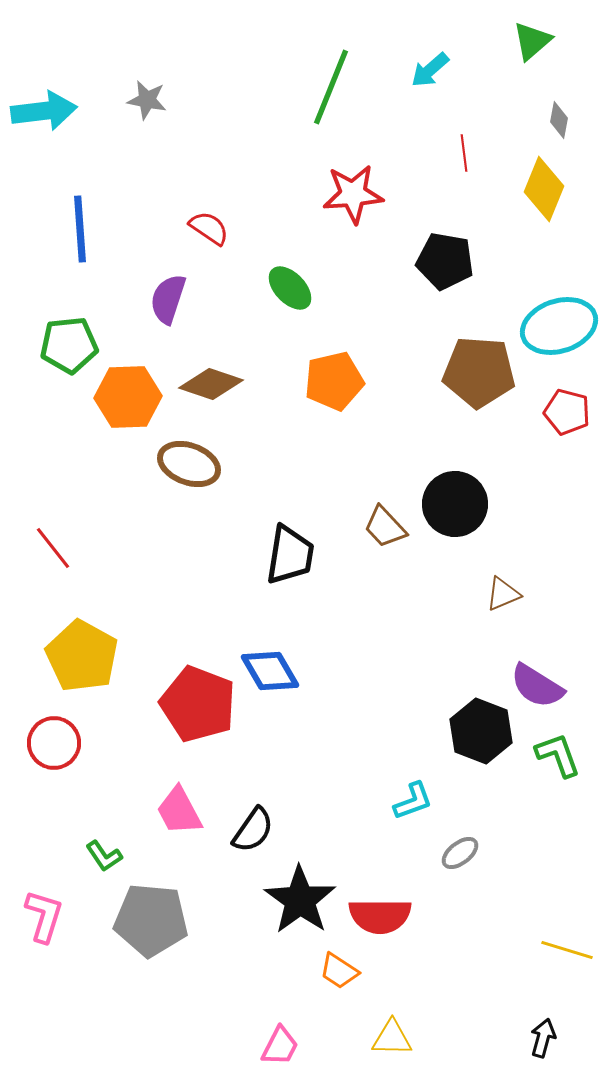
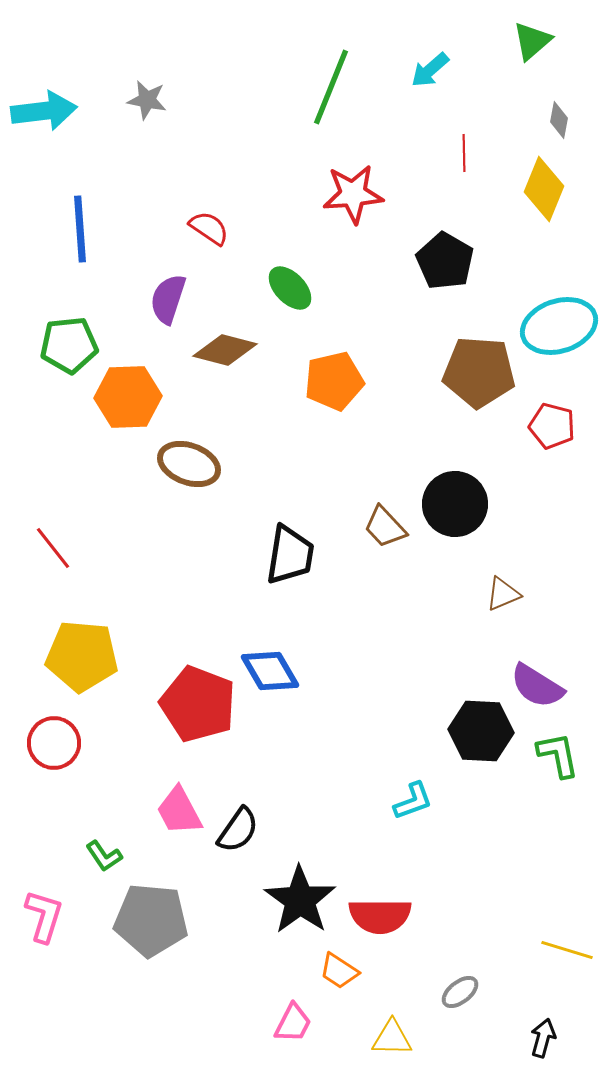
red line at (464, 153): rotated 6 degrees clockwise
black pentagon at (445, 261): rotated 20 degrees clockwise
brown diamond at (211, 384): moved 14 px right, 34 px up; rotated 4 degrees counterclockwise
red pentagon at (567, 412): moved 15 px left, 14 px down
yellow pentagon at (82, 656): rotated 24 degrees counterclockwise
black hexagon at (481, 731): rotated 18 degrees counterclockwise
green L-shape at (558, 755): rotated 9 degrees clockwise
black semicircle at (253, 830): moved 15 px left
gray ellipse at (460, 853): moved 139 px down
pink trapezoid at (280, 1046): moved 13 px right, 23 px up
